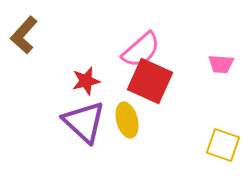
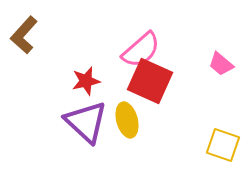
pink trapezoid: rotated 36 degrees clockwise
purple triangle: moved 2 px right
